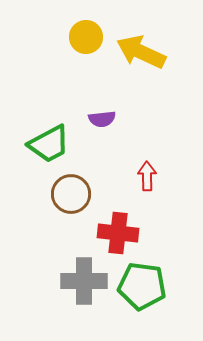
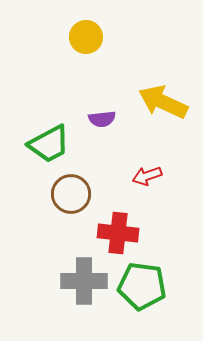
yellow arrow: moved 22 px right, 50 px down
red arrow: rotated 108 degrees counterclockwise
